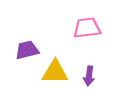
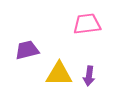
pink trapezoid: moved 4 px up
yellow triangle: moved 4 px right, 2 px down
